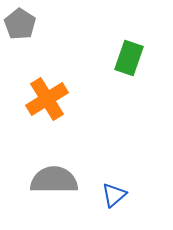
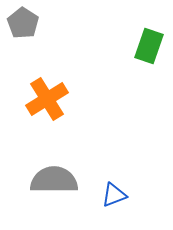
gray pentagon: moved 3 px right, 1 px up
green rectangle: moved 20 px right, 12 px up
blue triangle: rotated 20 degrees clockwise
